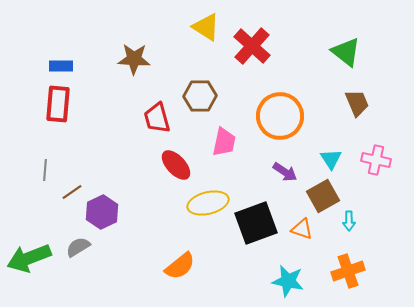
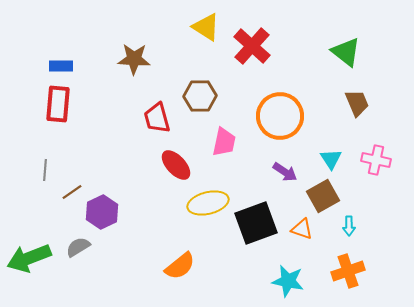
cyan arrow: moved 5 px down
